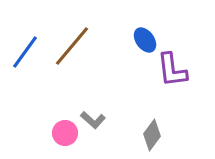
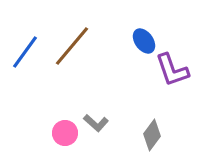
blue ellipse: moved 1 px left, 1 px down
purple L-shape: rotated 12 degrees counterclockwise
gray L-shape: moved 3 px right, 3 px down
